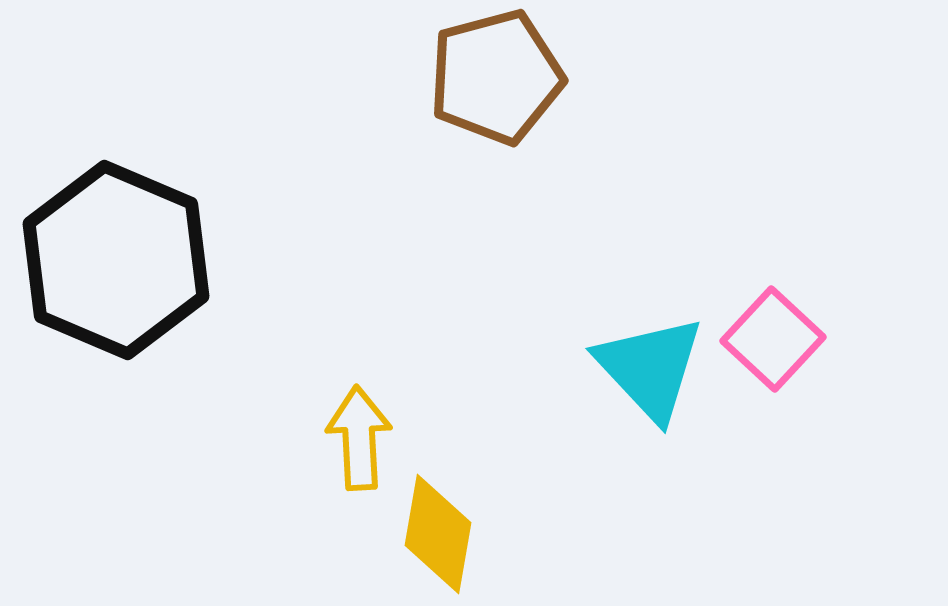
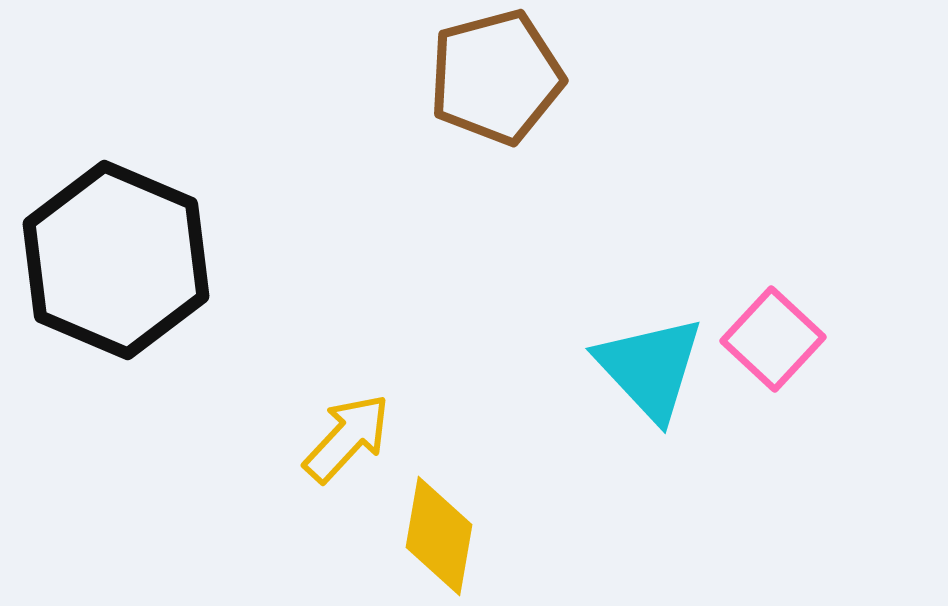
yellow arrow: moved 12 px left; rotated 46 degrees clockwise
yellow diamond: moved 1 px right, 2 px down
